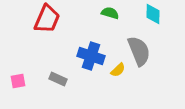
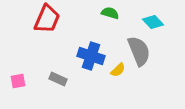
cyan diamond: moved 8 px down; rotated 45 degrees counterclockwise
